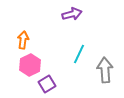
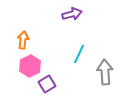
pink hexagon: moved 1 px down
gray arrow: moved 2 px down
